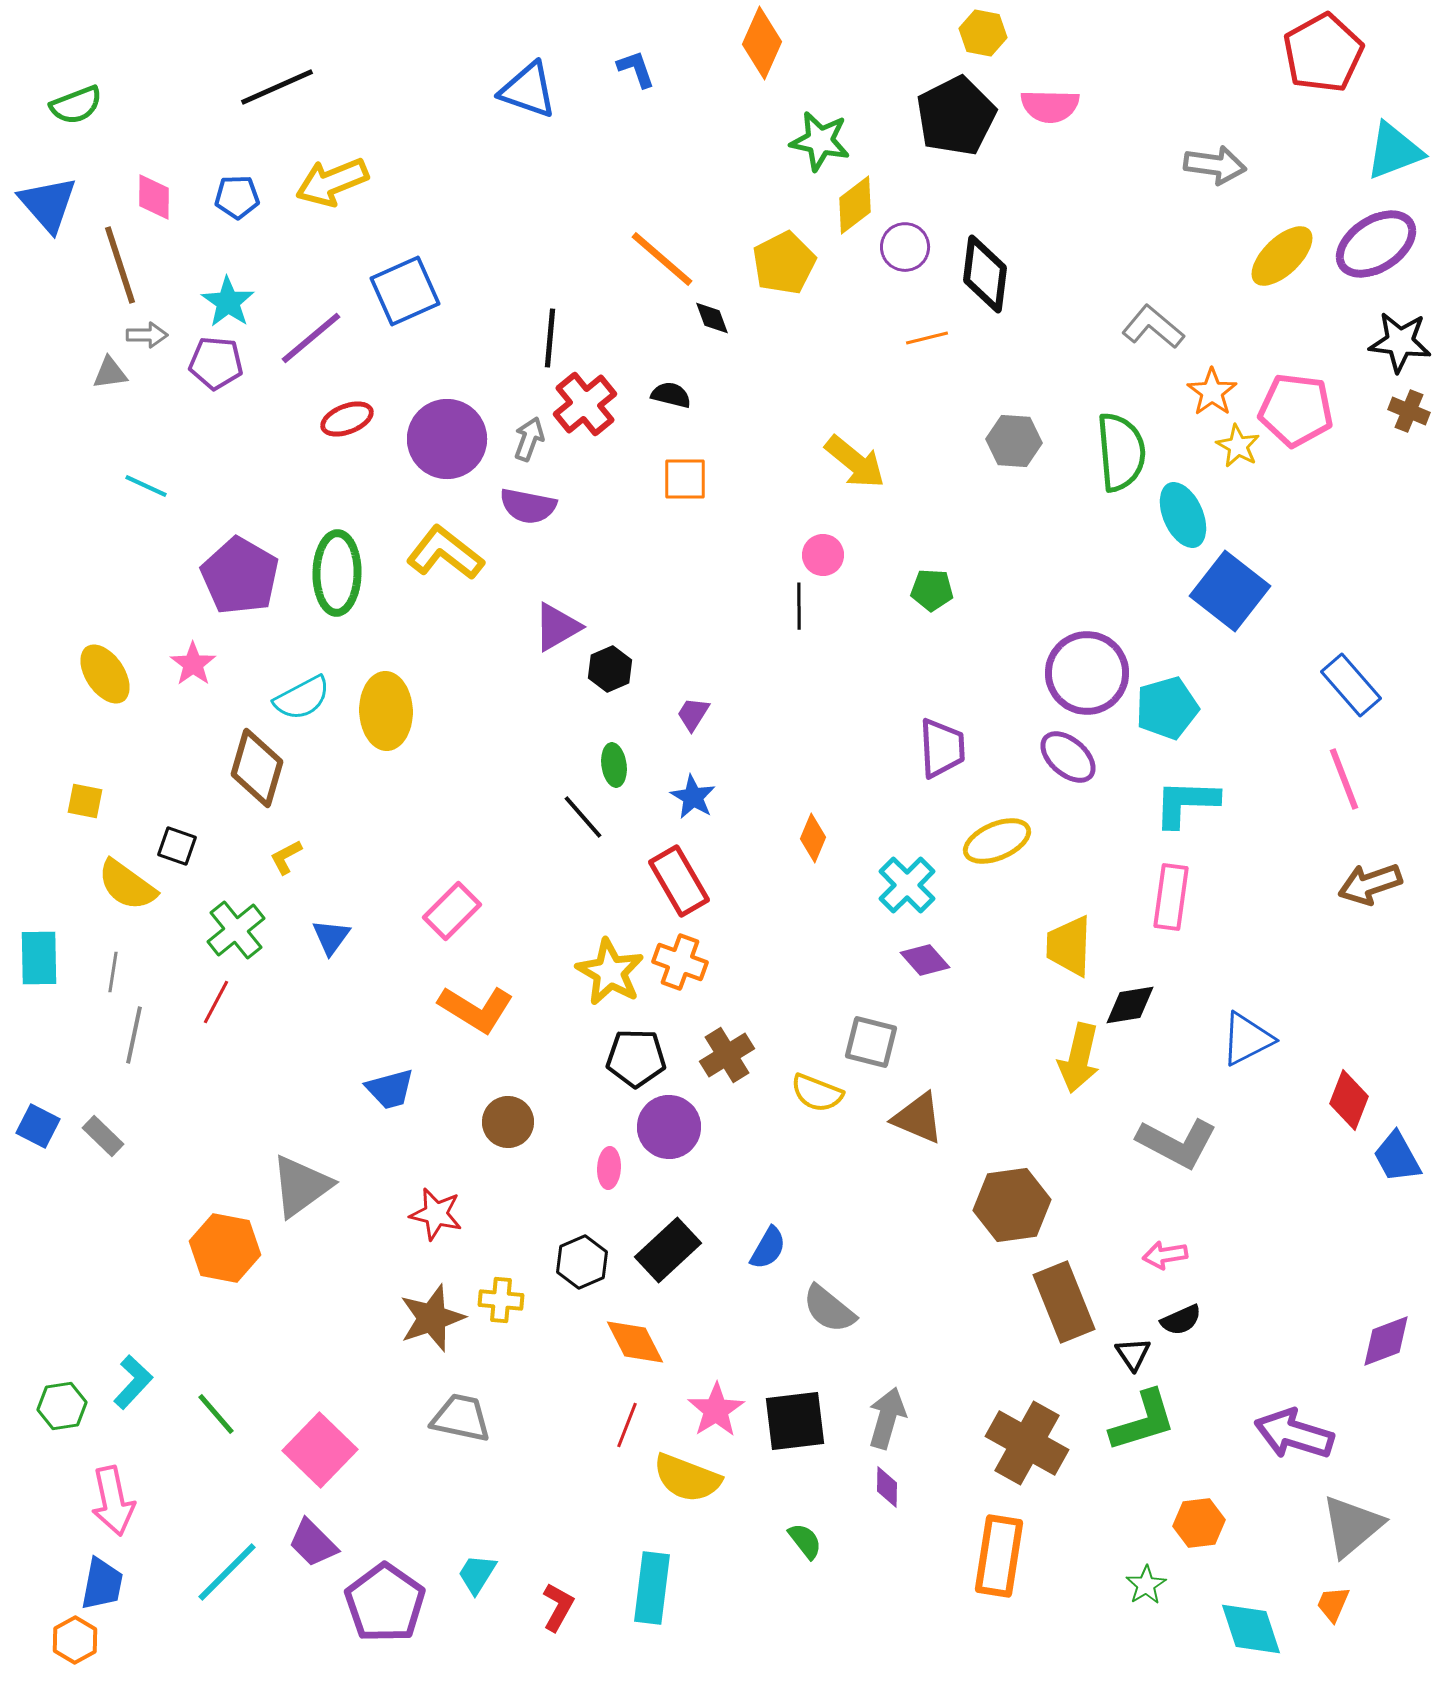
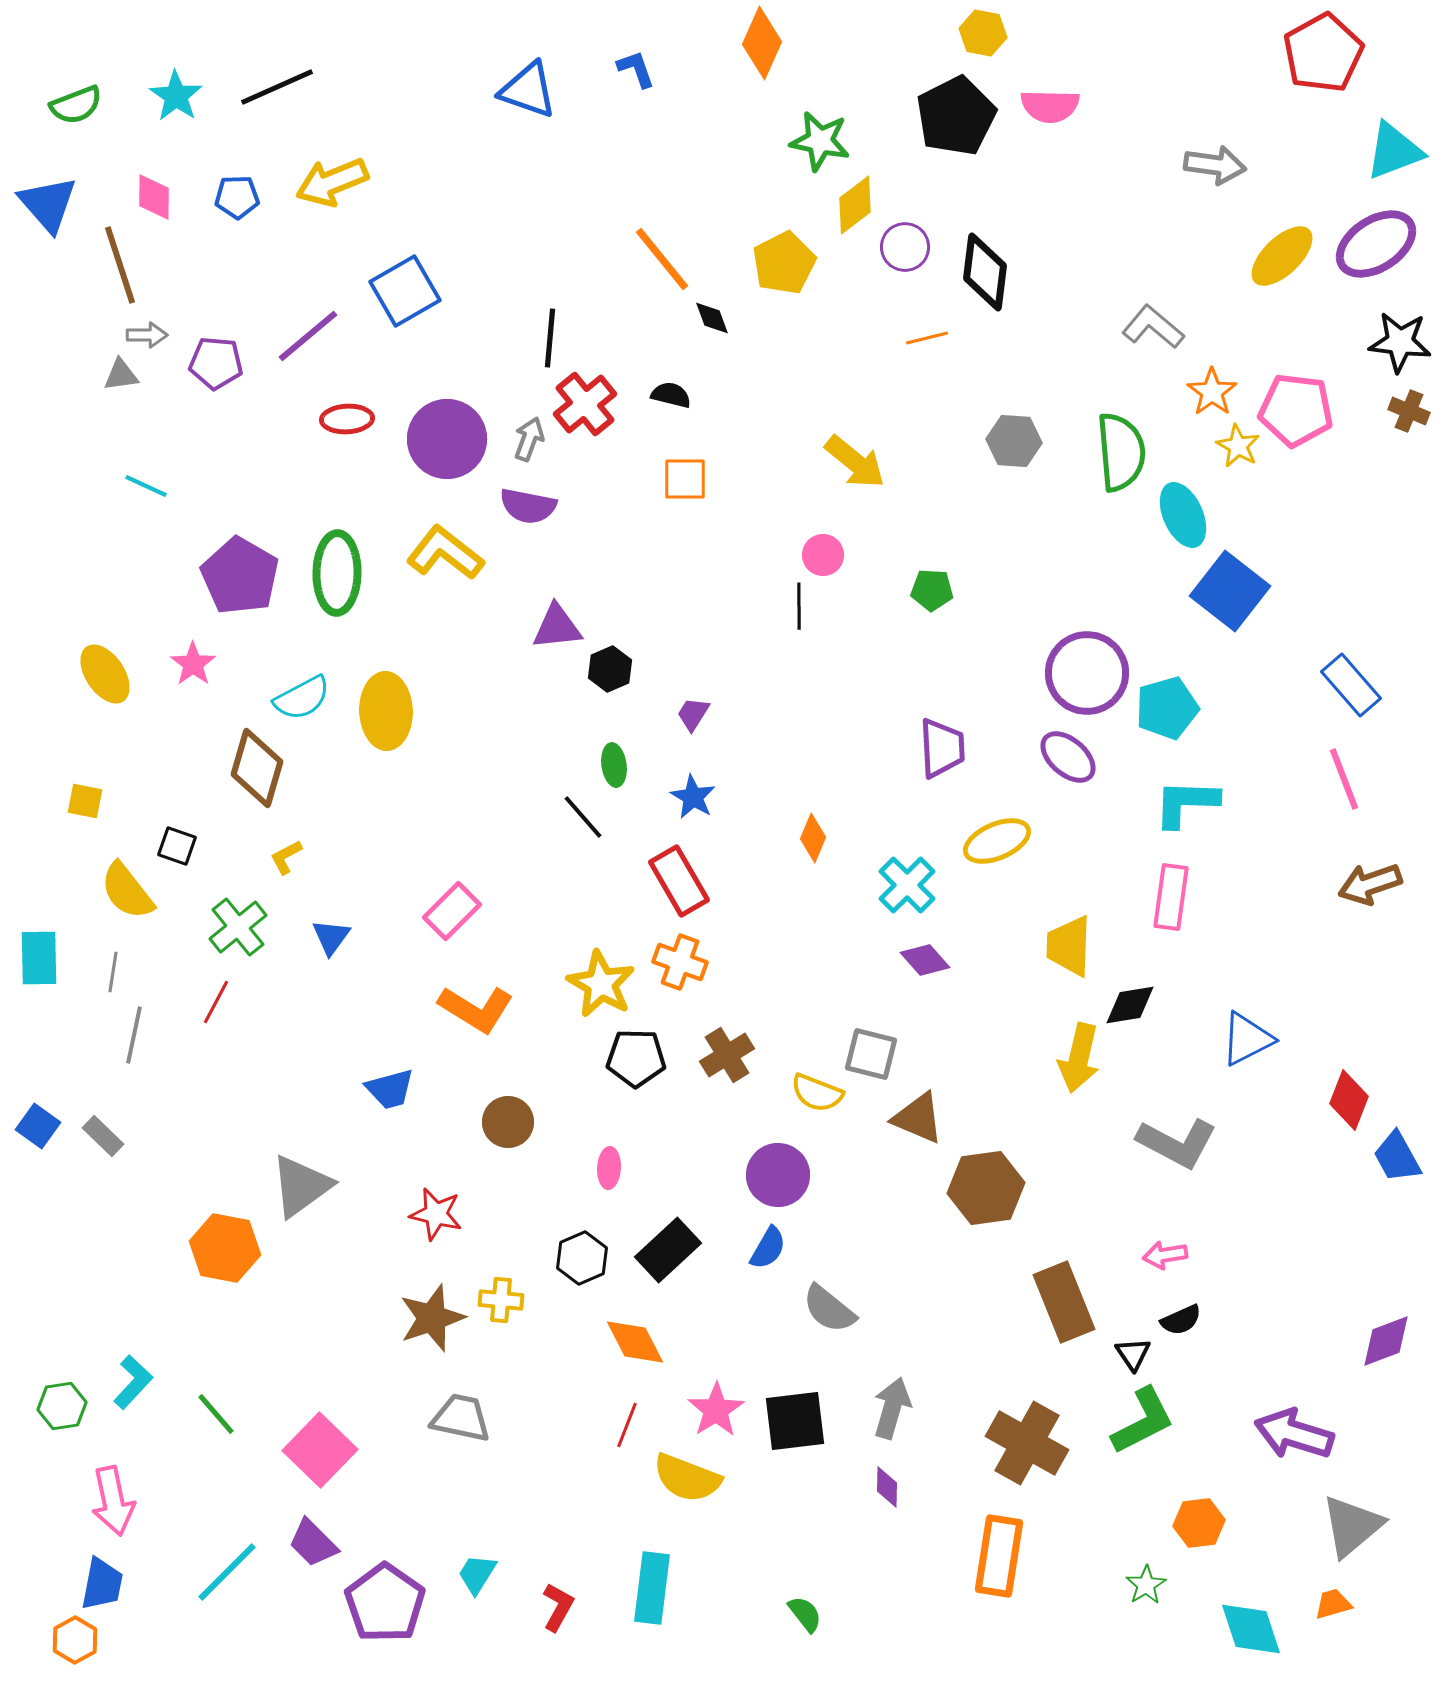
orange line at (662, 259): rotated 10 degrees clockwise
black diamond at (985, 274): moved 2 px up
blue square at (405, 291): rotated 6 degrees counterclockwise
cyan star at (228, 302): moved 52 px left, 206 px up
purple line at (311, 338): moved 3 px left, 2 px up
gray triangle at (110, 373): moved 11 px right, 2 px down
red ellipse at (347, 419): rotated 18 degrees clockwise
purple triangle at (557, 627): rotated 24 degrees clockwise
yellow semicircle at (127, 885): moved 6 px down; rotated 16 degrees clockwise
green cross at (236, 930): moved 2 px right, 3 px up
yellow star at (610, 972): moved 9 px left, 12 px down
gray square at (871, 1042): moved 12 px down
blue square at (38, 1126): rotated 9 degrees clockwise
purple circle at (669, 1127): moved 109 px right, 48 px down
brown hexagon at (1012, 1205): moved 26 px left, 17 px up
black hexagon at (582, 1262): moved 4 px up
gray arrow at (887, 1418): moved 5 px right, 10 px up
green L-shape at (1143, 1421): rotated 10 degrees counterclockwise
green semicircle at (805, 1541): moved 73 px down
orange trapezoid at (1333, 1604): rotated 51 degrees clockwise
